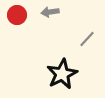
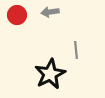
gray line: moved 11 px left, 11 px down; rotated 48 degrees counterclockwise
black star: moved 12 px left
